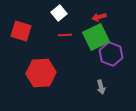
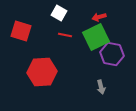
white square: rotated 21 degrees counterclockwise
red line: rotated 16 degrees clockwise
purple hexagon: moved 1 px right; rotated 10 degrees counterclockwise
red hexagon: moved 1 px right, 1 px up
